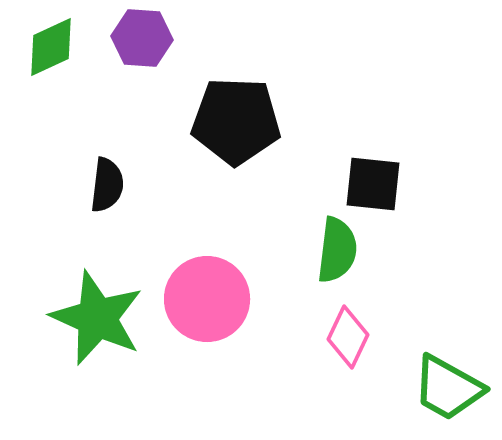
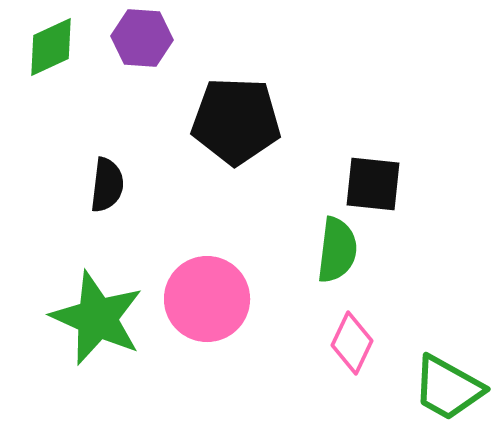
pink diamond: moved 4 px right, 6 px down
